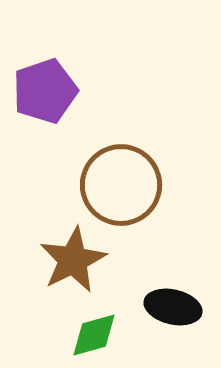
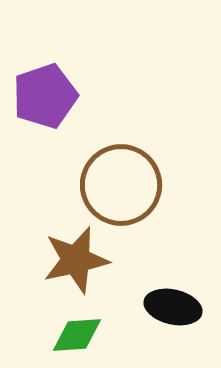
purple pentagon: moved 5 px down
brown star: moved 3 px right; rotated 14 degrees clockwise
green diamond: moved 17 px left; rotated 12 degrees clockwise
